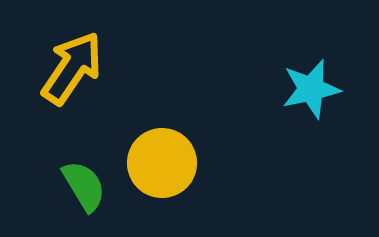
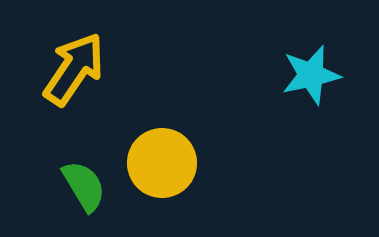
yellow arrow: moved 2 px right, 1 px down
cyan star: moved 14 px up
